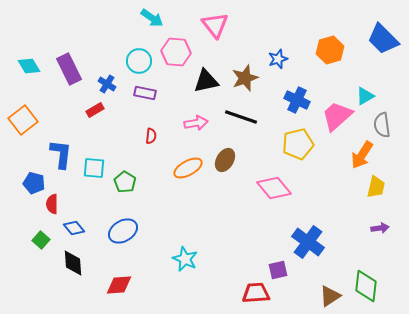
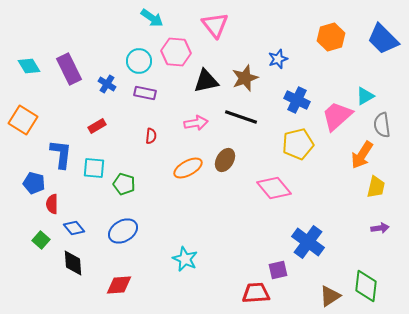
orange hexagon at (330, 50): moved 1 px right, 13 px up
red rectangle at (95, 110): moved 2 px right, 16 px down
orange square at (23, 120): rotated 20 degrees counterclockwise
green pentagon at (125, 182): moved 1 px left, 2 px down; rotated 15 degrees counterclockwise
